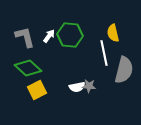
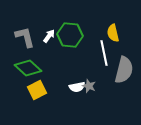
gray star: rotated 16 degrees clockwise
